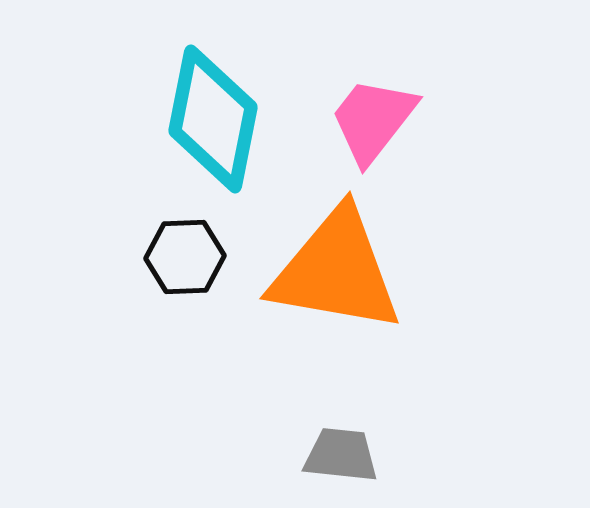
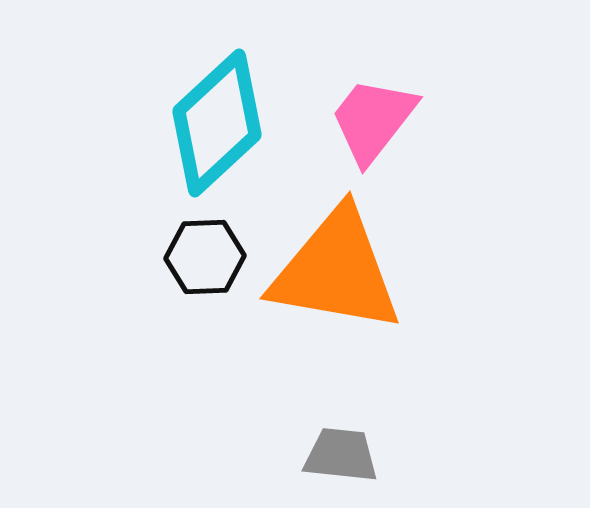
cyan diamond: moved 4 px right, 4 px down; rotated 36 degrees clockwise
black hexagon: moved 20 px right
